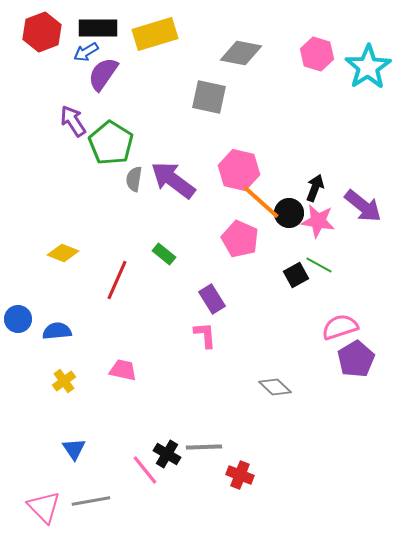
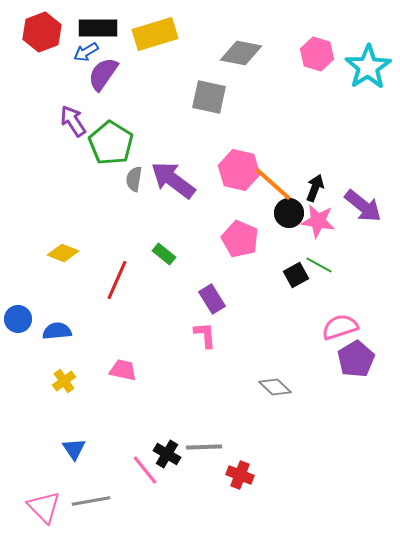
orange line at (261, 202): moved 12 px right, 18 px up
